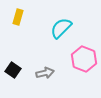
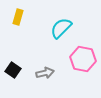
pink hexagon: moved 1 px left; rotated 10 degrees counterclockwise
